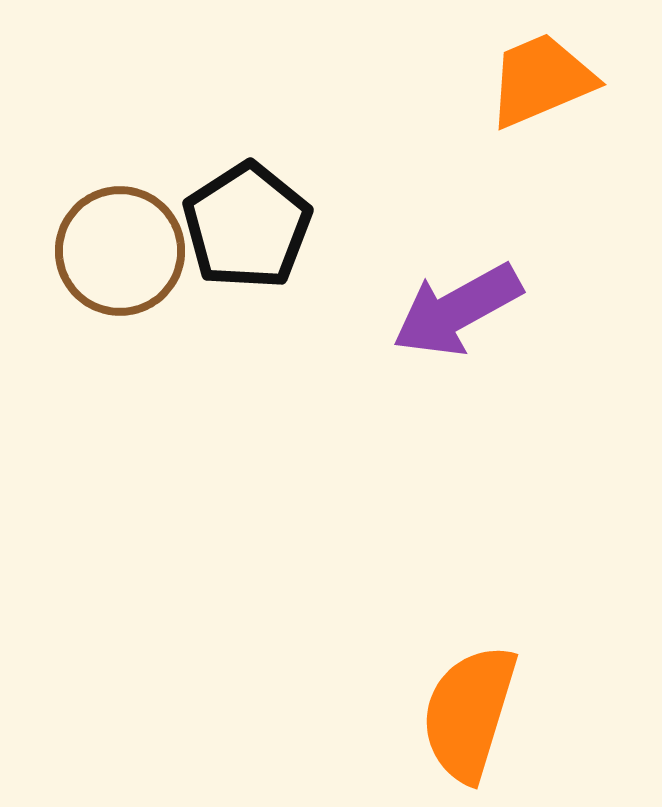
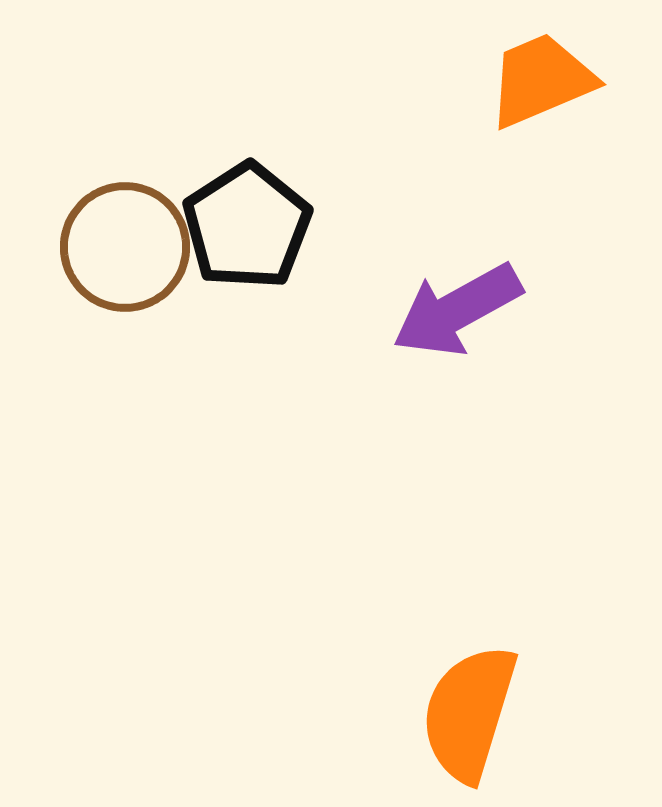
brown circle: moved 5 px right, 4 px up
